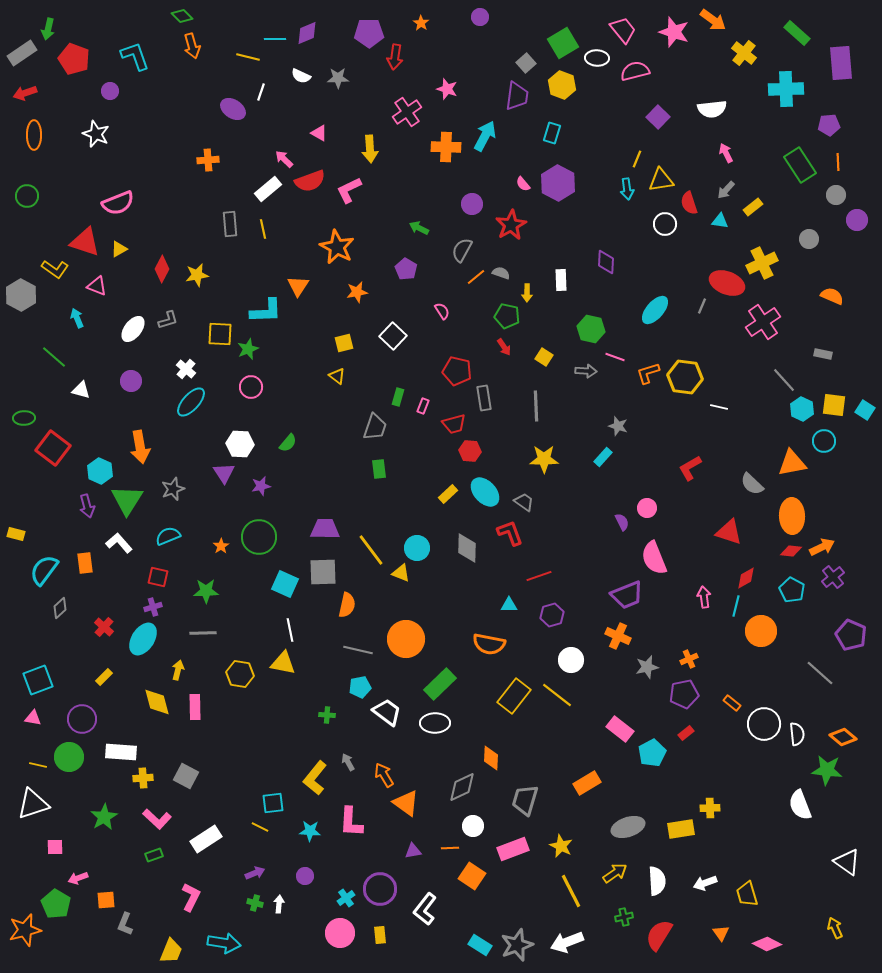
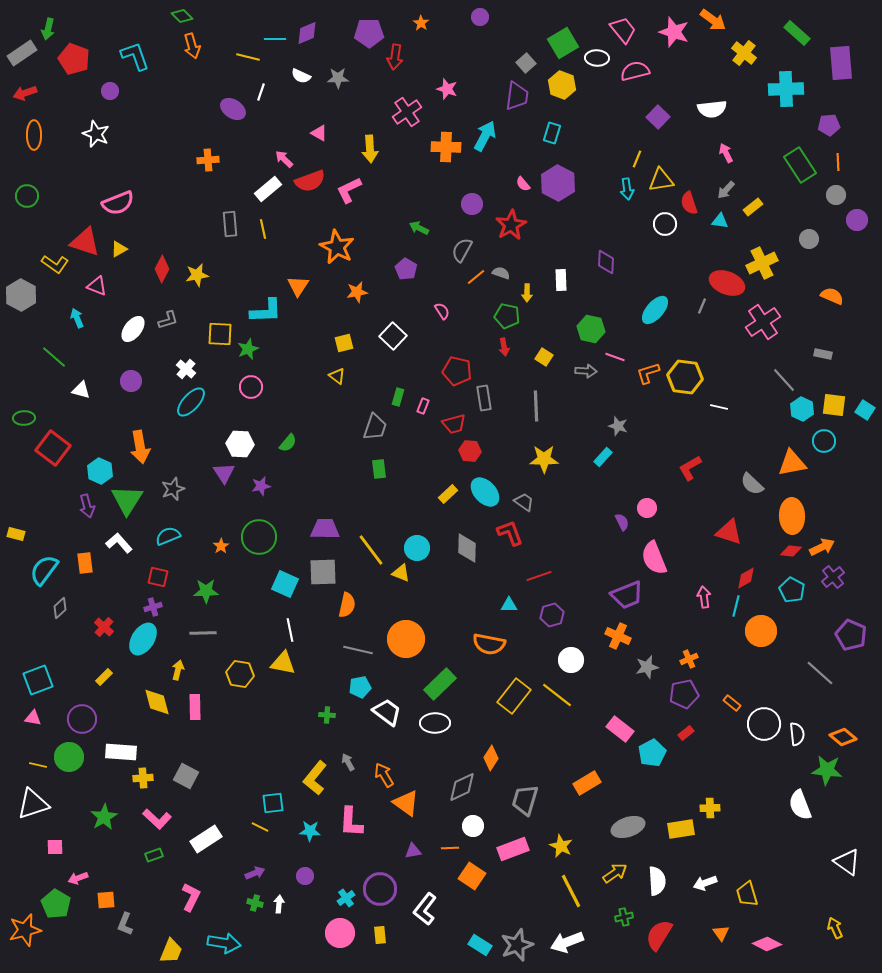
yellow L-shape at (55, 269): moved 5 px up
red arrow at (504, 347): rotated 24 degrees clockwise
orange diamond at (491, 758): rotated 30 degrees clockwise
